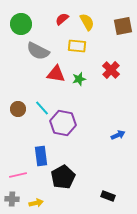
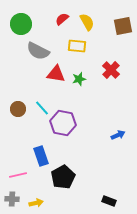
blue rectangle: rotated 12 degrees counterclockwise
black rectangle: moved 1 px right, 5 px down
